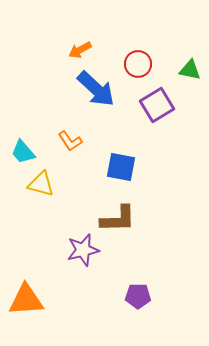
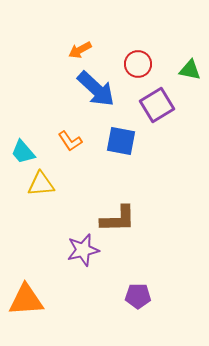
blue square: moved 26 px up
yellow triangle: rotated 20 degrees counterclockwise
